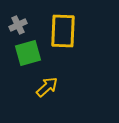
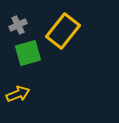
yellow rectangle: rotated 36 degrees clockwise
yellow arrow: moved 29 px left, 7 px down; rotated 20 degrees clockwise
